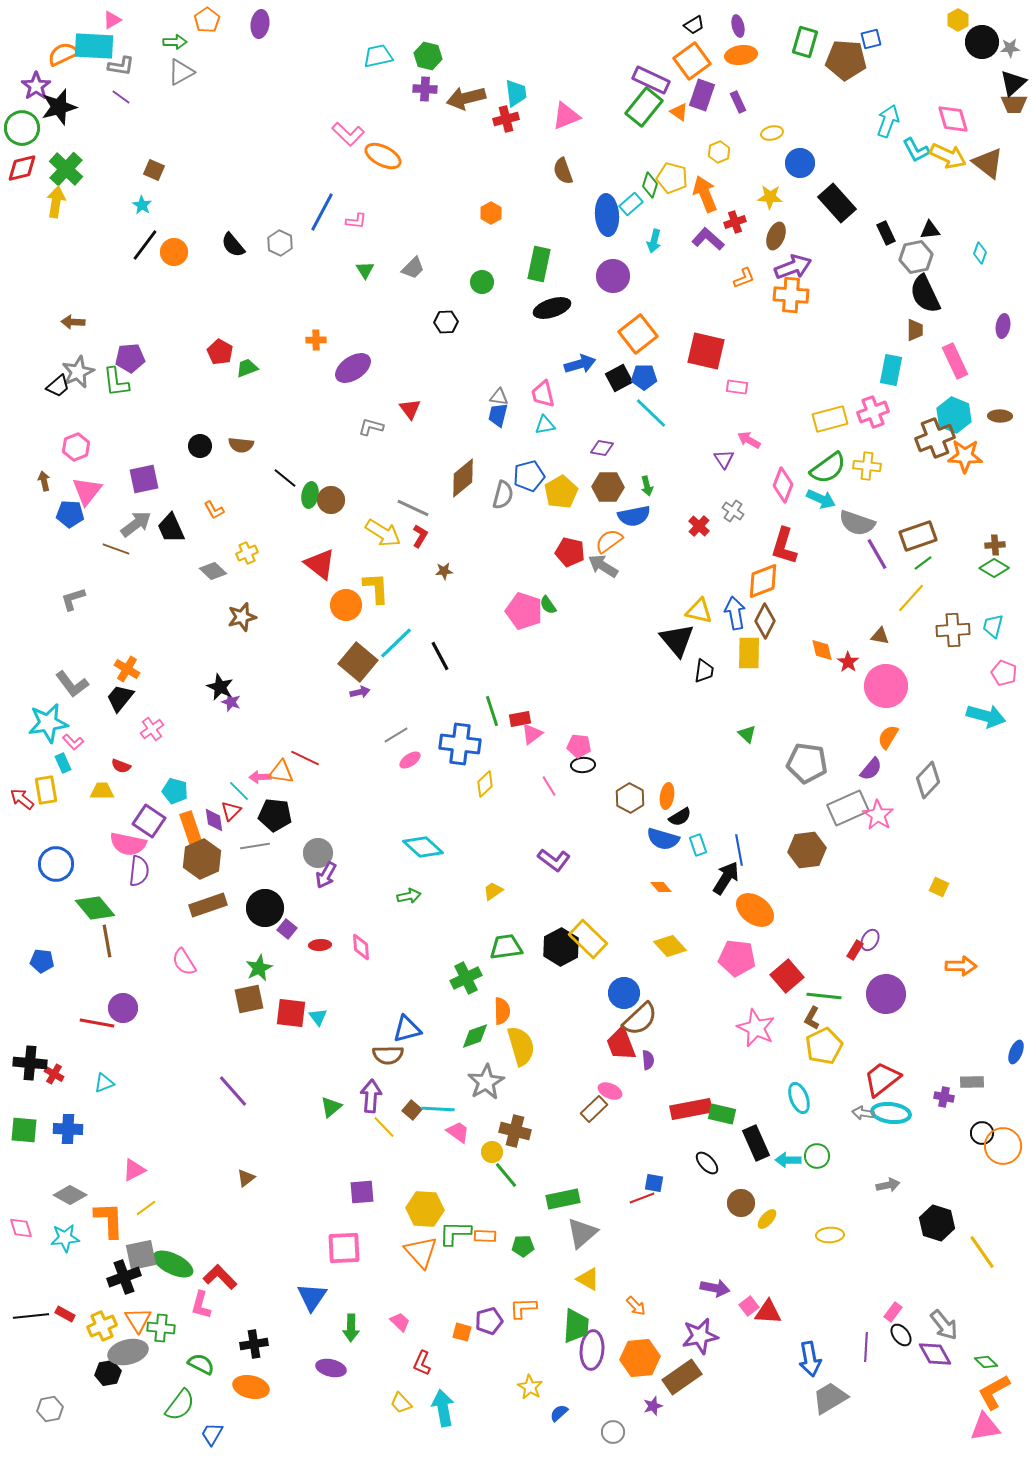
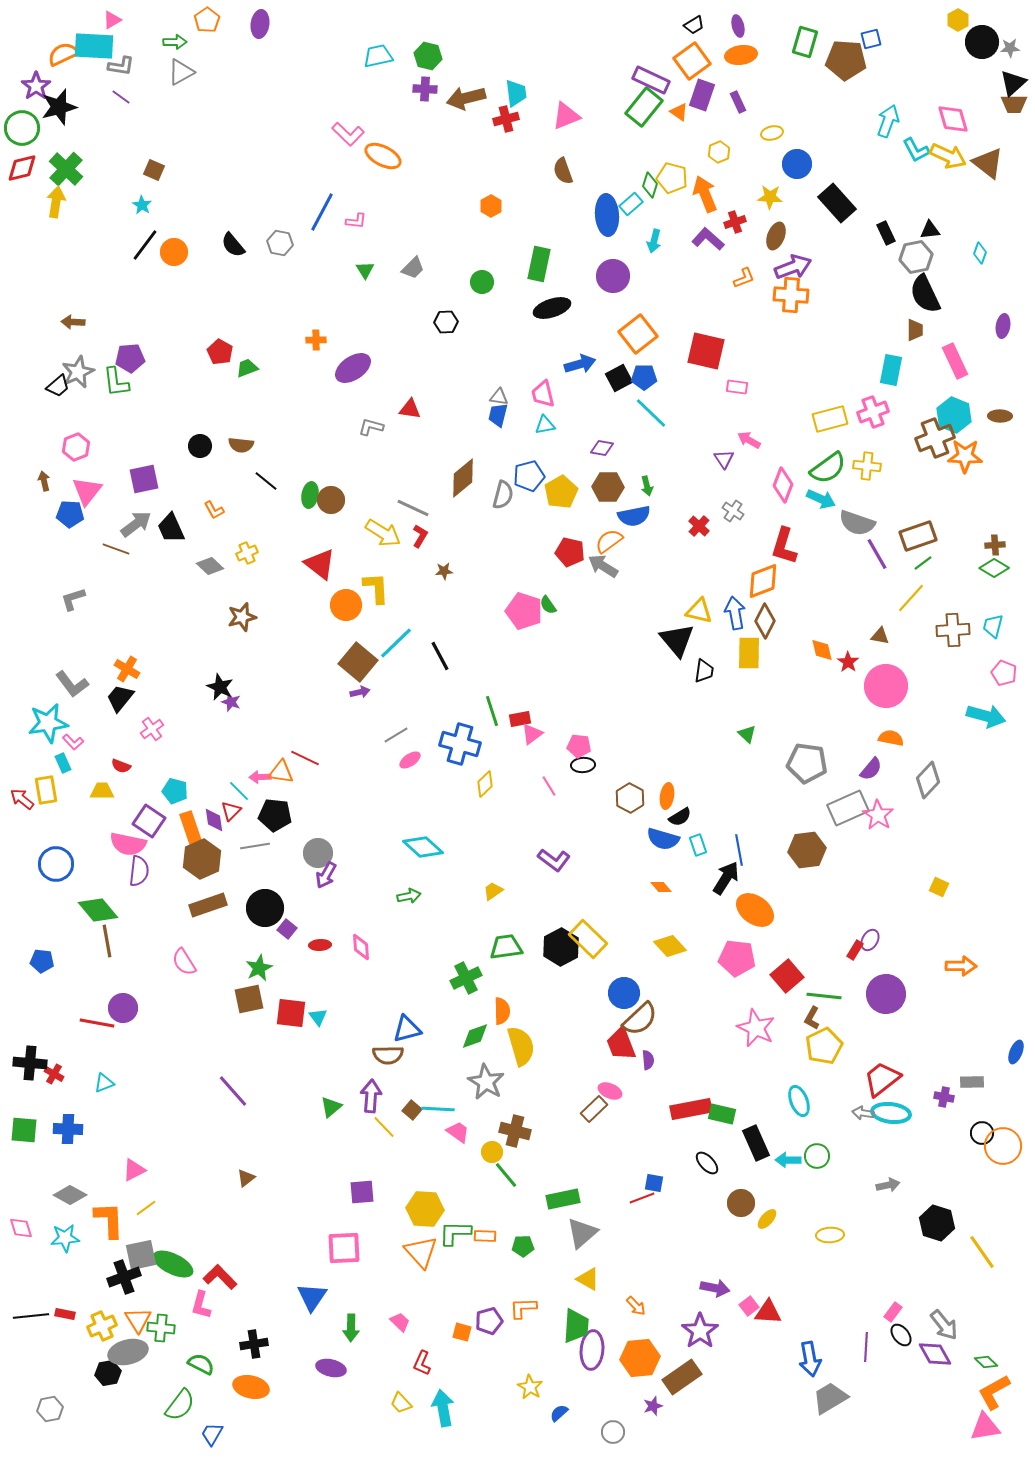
blue circle at (800, 163): moved 3 px left, 1 px down
orange hexagon at (491, 213): moved 7 px up
gray hexagon at (280, 243): rotated 15 degrees counterclockwise
red triangle at (410, 409): rotated 45 degrees counterclockwise
black line at (285, 478): moved 19 px left, 3 px down
gray diamond at (213, 571): moved 3 px left, 5 px up
orange semicircle at (888, 737): moved 3 px right, 1 px down; rotated 70 degrees clockwise
blue cross at (460, 744): rotated 9 degrees clockwise
green diamond at (95, 908): moved 3 px right, 2 px down
gray star at (486, 1082): rotated 12 degrees counterclockwise
cyan ellipse at (799, 1098): moved 3 px down
red rectangle at (65, 1314): rotated 18 degrees counterclockwise
purple star at (700, 1336): moved 5 px up; rotated 24 degrees counterclockwise
